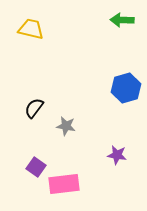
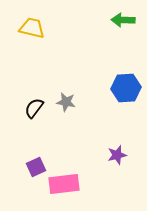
green arrow: moved 1 px right
yellow trapezoid: moved 1 px right, 1 px up
blue hexagon: rotated 12 degrees clockwise
gray star: moved 24 px up
purple star: rotated 24 degrees counterclockwise
purple square: rotated 30 degrees clockwise
